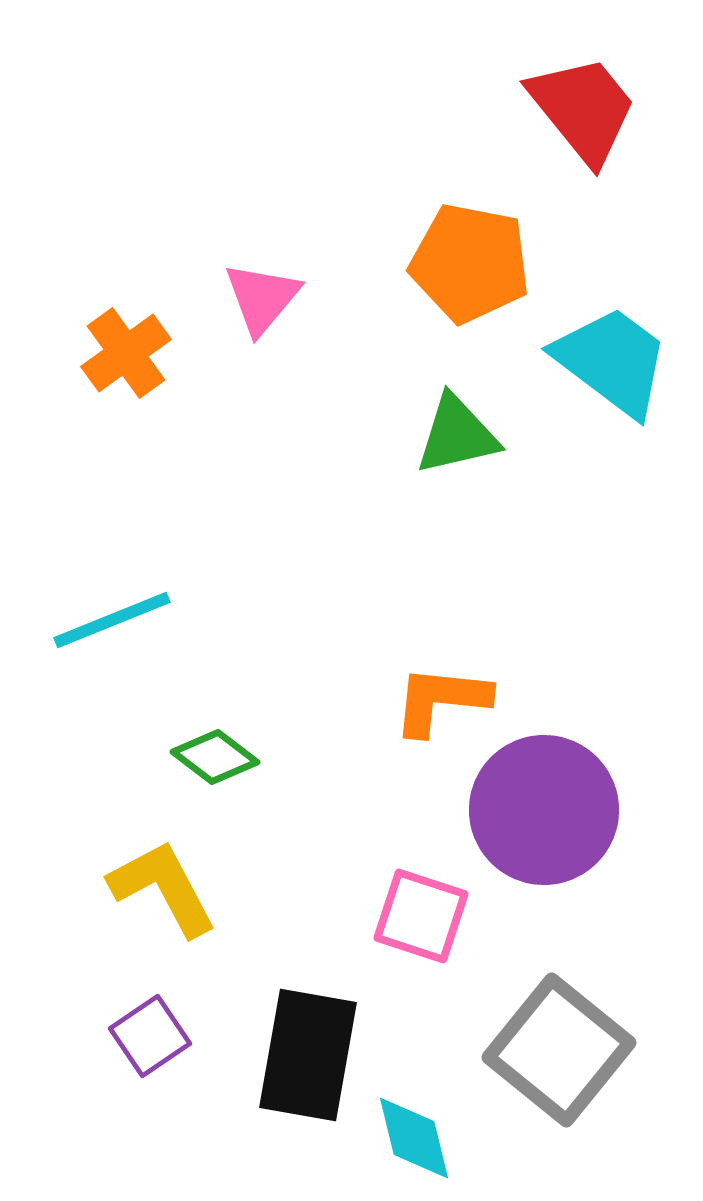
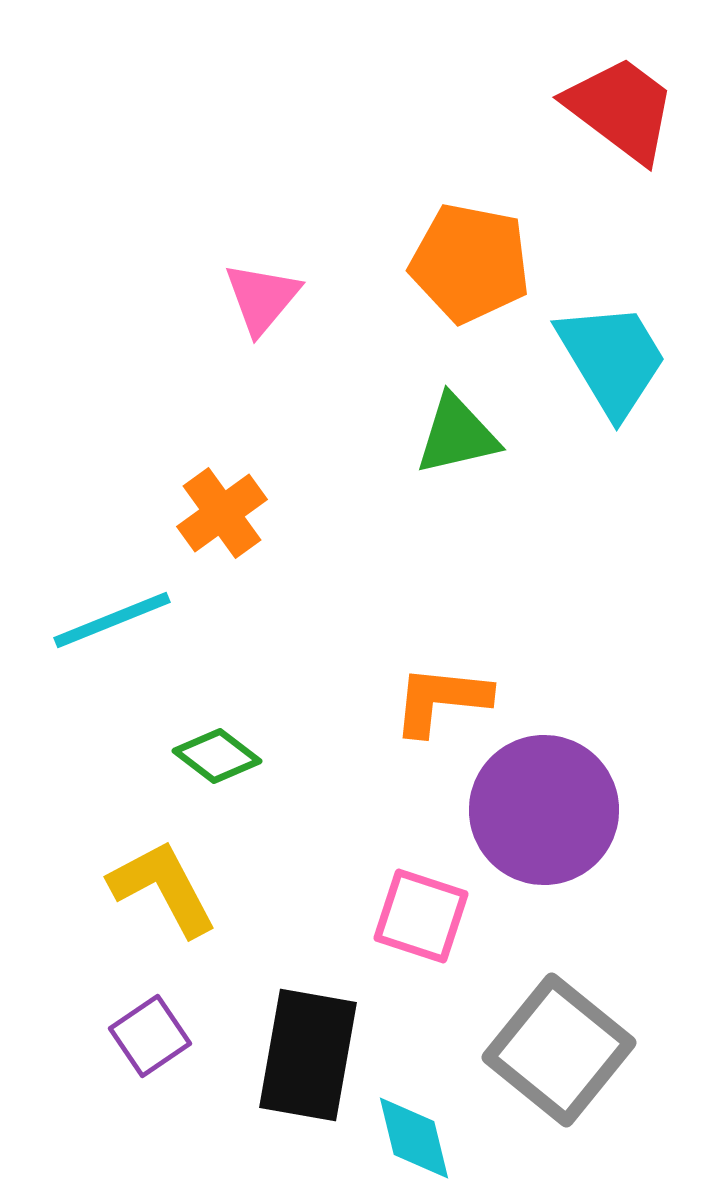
red trapezoid: moved 38 px right; rotated 14 degrees counterclockwise
orange cross: moved 96 px right, 160 px down
cyan trapezoid: moved 2 px up; rotated 22 degrees clockwise
green diamond: moved 2 px right, 1 px up
